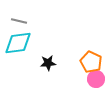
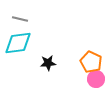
gray line: moved 1 px right, 2 px up
